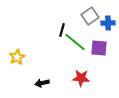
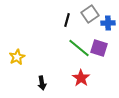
gray square: moved 2 px up
black line: moved 5 px right, 10 px up
green line: moved 4 px right, 6 px down
purple square: rotated 12 degrees clockwise
red star: rotated 30 degrees clockwise
black arrow: rotated 88 degrees counterclockwise
